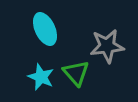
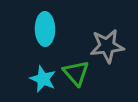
cyan ellipse: rotated 24 degrees clockwise
cyan star: moved 2 px right, 2 px down
